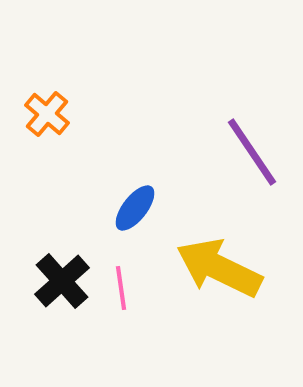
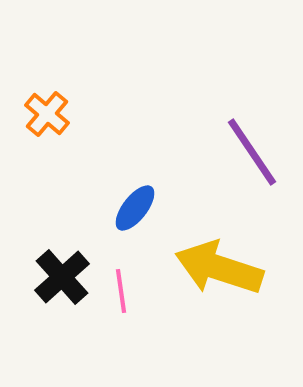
yellow arrow: rotated 8 degrees counterclockwise
black cross: moved 4 px up
pink line: moved 3 px down
